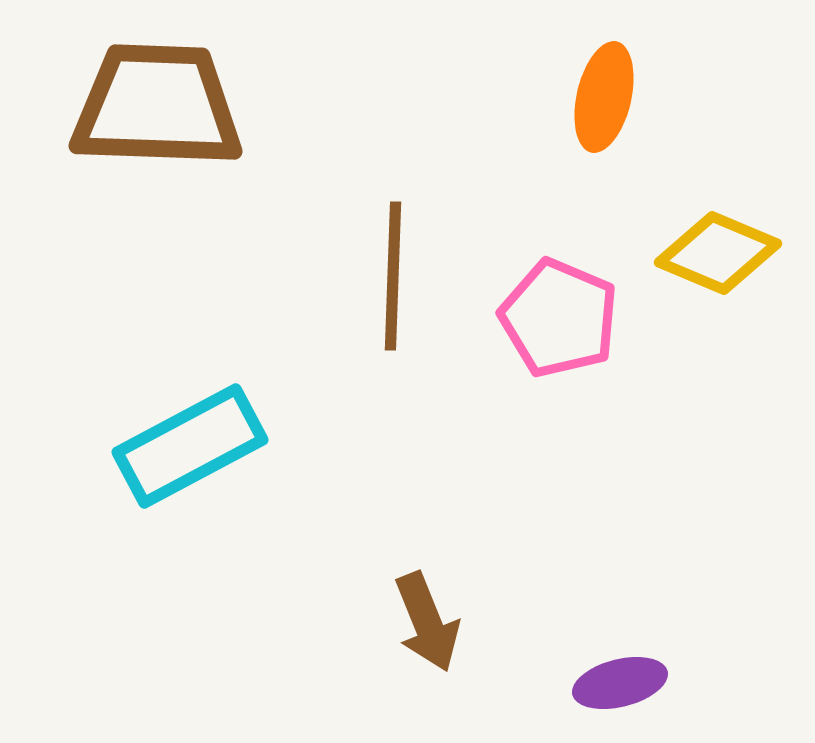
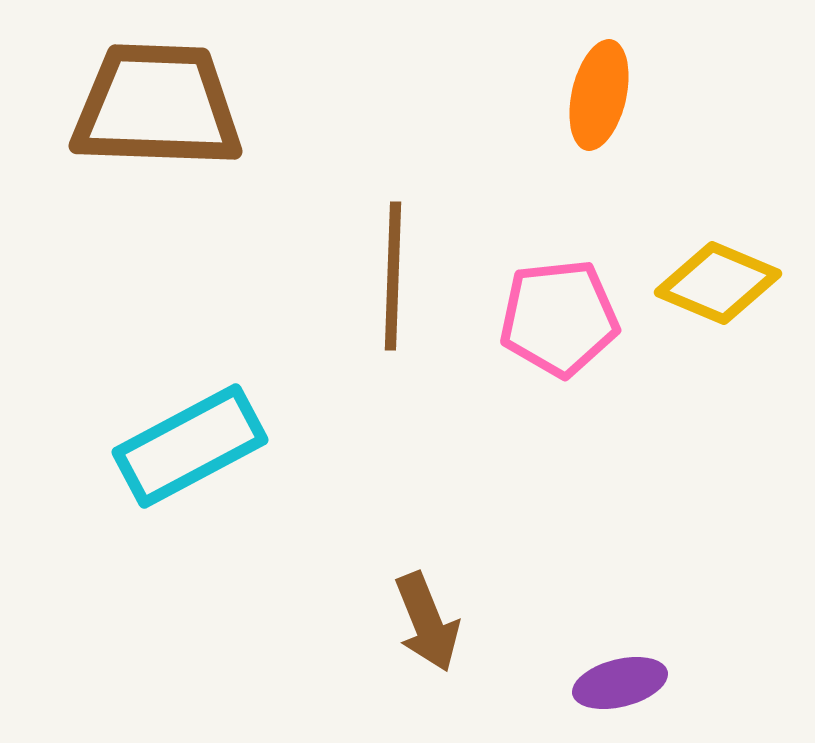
orange ellipse: moved 5 px left, 2 px up
yellow diamond: moved 30 px down
pink pentagon: rotated 29 degrees counterclockwise
